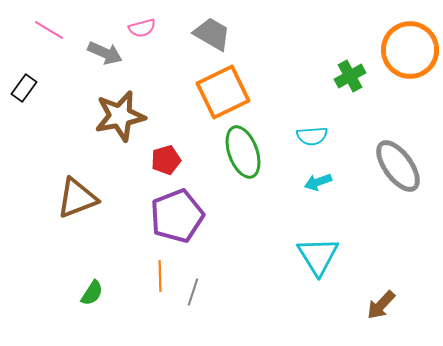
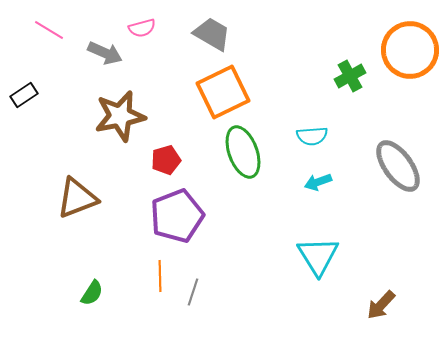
black rectangle: moved 7 px down; rotated 20 degrees clockwise
